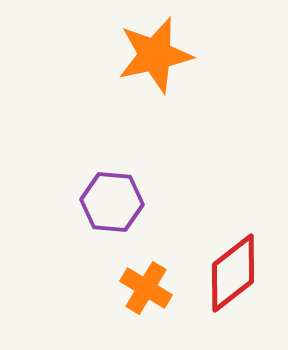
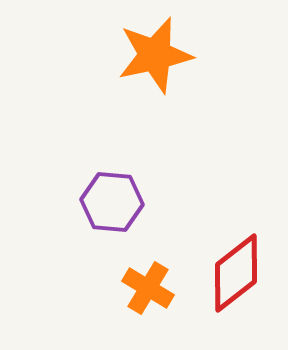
red diamond: moved 3 px right
orange cross: moved 2 px right
